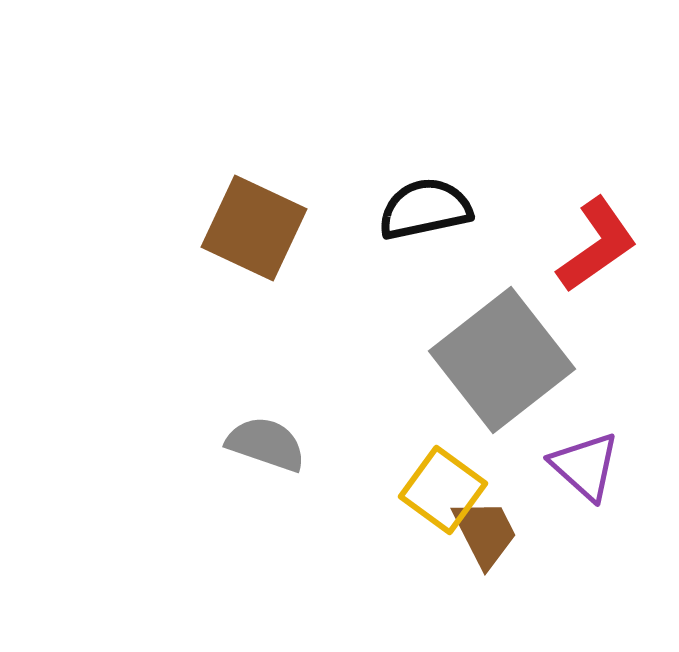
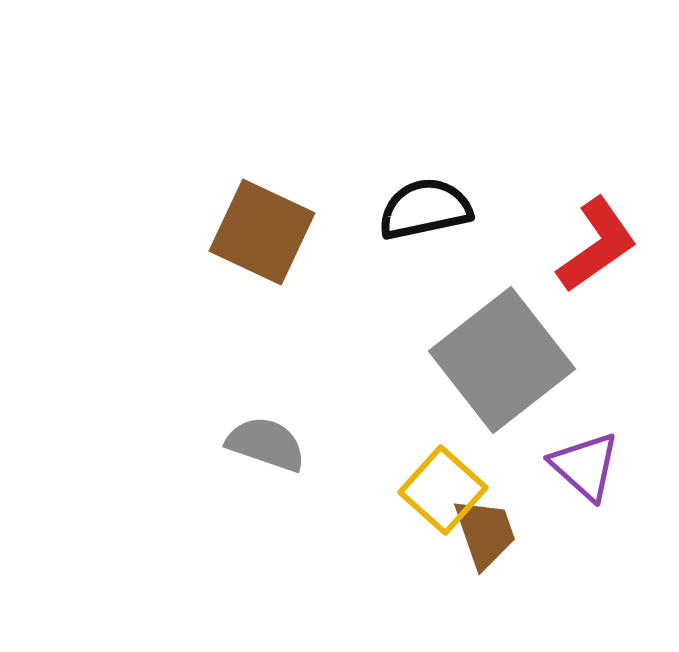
brown square: moved 8 px right, 4 px down
yellow square: rotated 6 degrees clockwise
brown trapezoid: rotated 8 degrees clockwise
